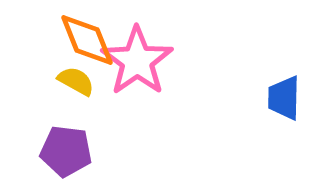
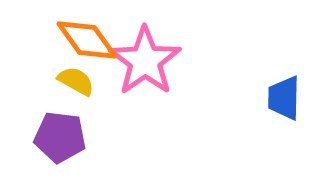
orange diamond: rotated 14 degrees counterclockwise
pink star: moved 8 px right
purple pentagon: moved 6 px left, 14 px up
